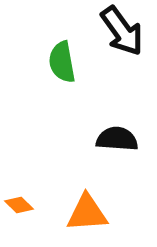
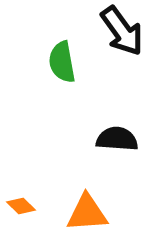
orange diamond: moved 2 px right, 1 px down
